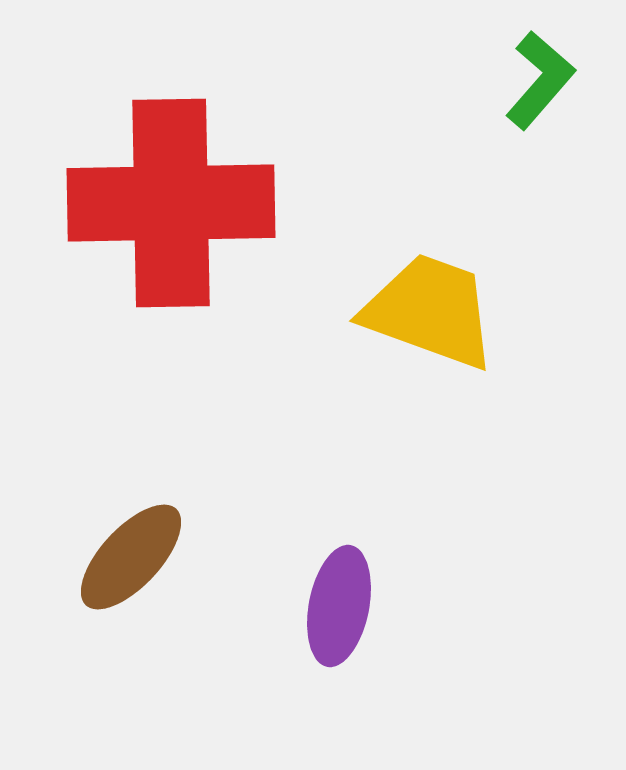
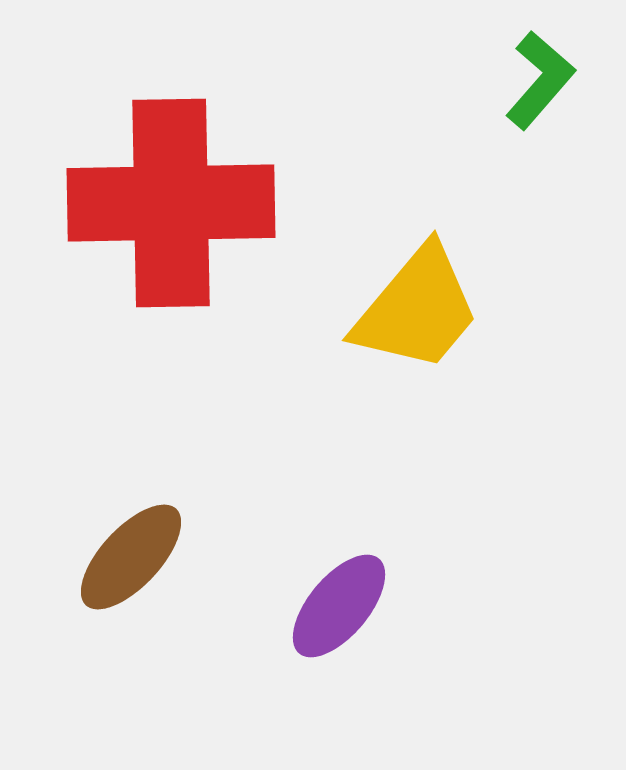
yellow trapezoid: moved 13 px left, 2 px up; rotated 110 degrees clockwise
purple ellipse: rotated 29 degrees clockwise
